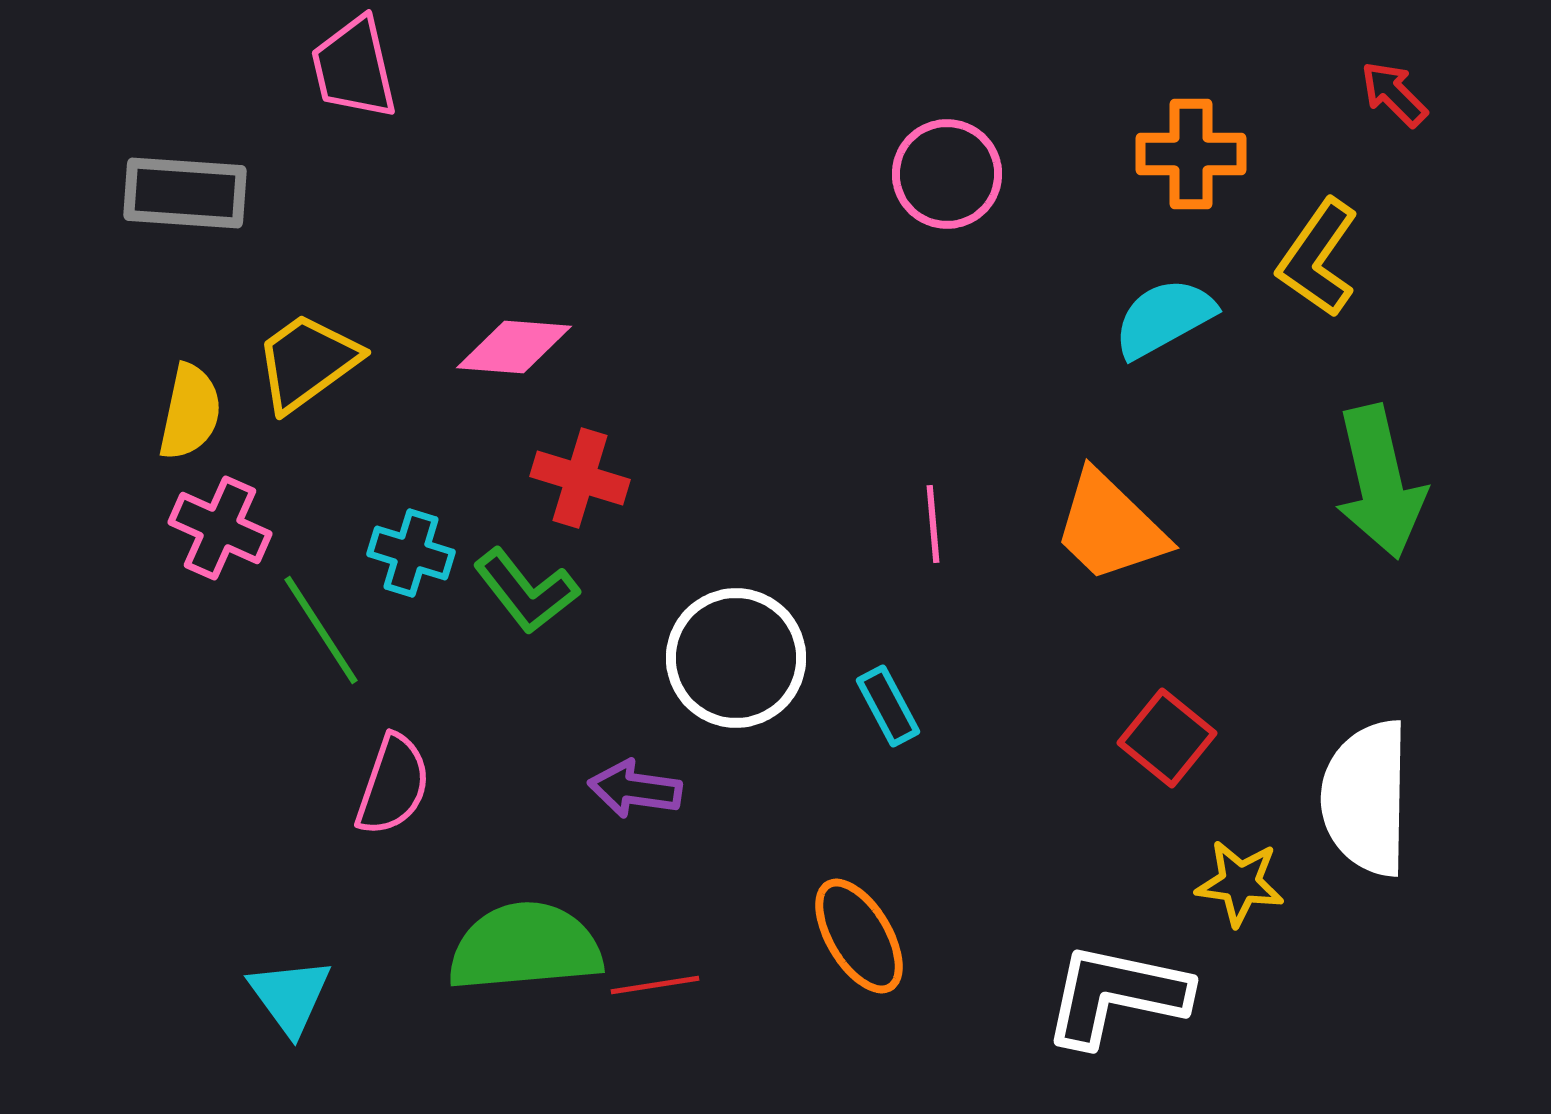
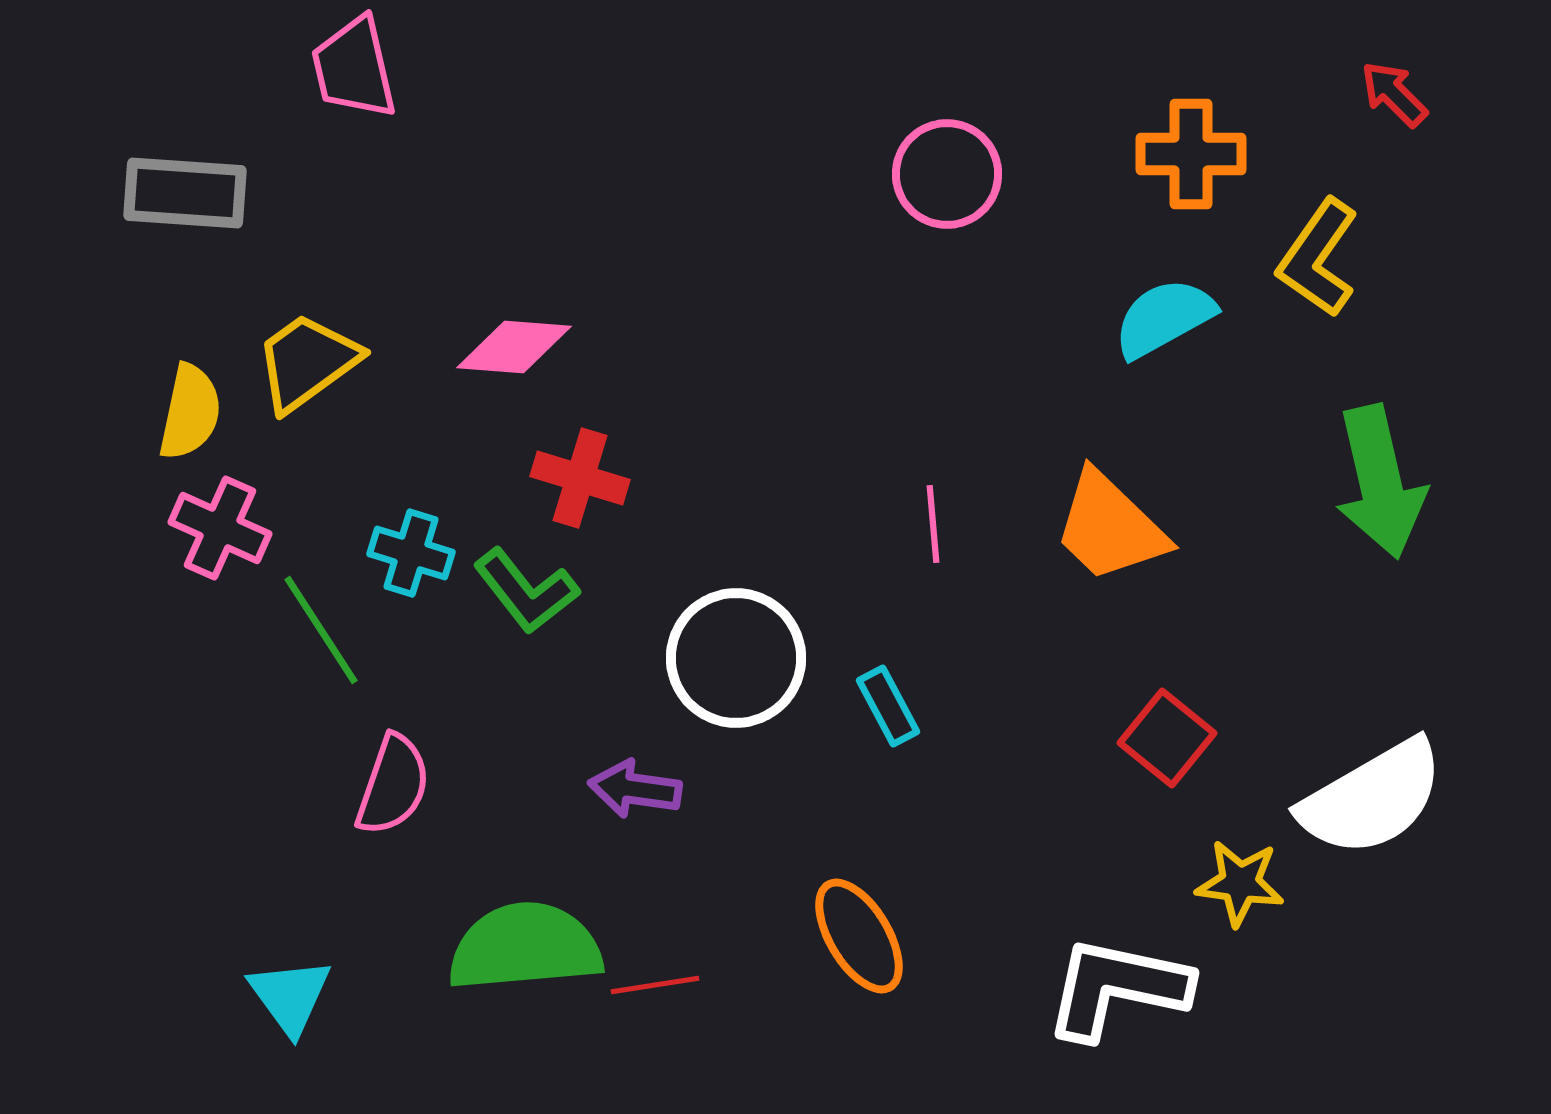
white semicircle: moved 6 px right; rotated 121 degrees counterclockwise
white L-shape: moved 1 px right, 7 px up
